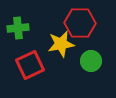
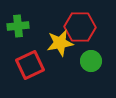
red hexagon: moved 4 px down
green cross: moved 2 px up
yellow star: moved 1 px left, 1 px up
